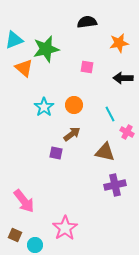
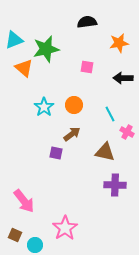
purple cross: rotated 15 degrees clockwise
